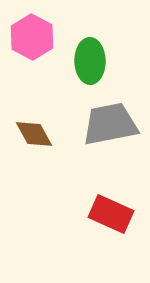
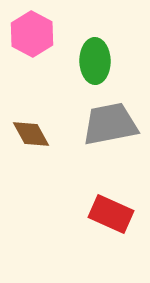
pink hexagon: moved 3 px up
green ellipse: moved 5 px right
brown diamond: moved 3 px left
